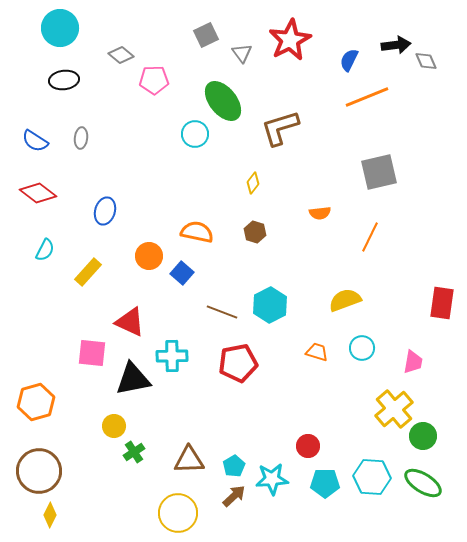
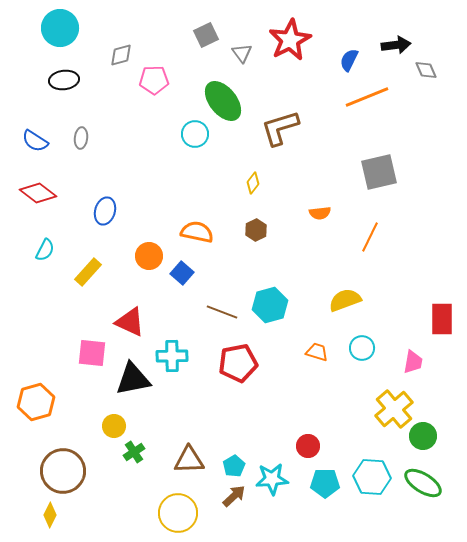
gray diamond at (121, 55): rotated 55 degrees counterclockwise
gray diamond at (426, 61): moved 9 px down
brown hexagon at (255, 232): moved 1 px right, 2 px up; rotated 15 degrees clockwise
red rectangle at (442, 303): moved 16 px down; rotated 8 degrees counterclockwise
cyan hexagon at (270, 305): rotated 12 degrees clockwise
brown circle at (39, 471): moved 24 px right
